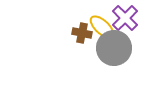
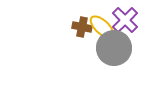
purple cross: moved 2 px down
brown cross: moved 6 px up
